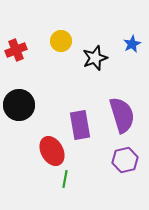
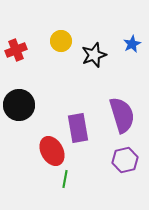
black star: moved 1 px left, 3 px up
purple rectangle: moved 2 px left, 3 px down
